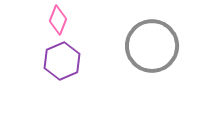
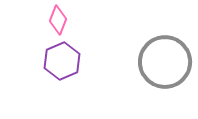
gray circle: moved 13 px right, 16 px down
